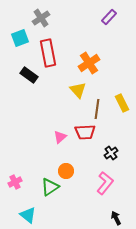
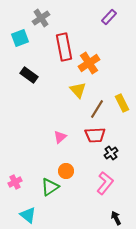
red rectangle: moved 16 px right, 6 px up
brown line: rotated 24 degrees clockwise
red trapezoid: moved 10 px right, 3 px down
